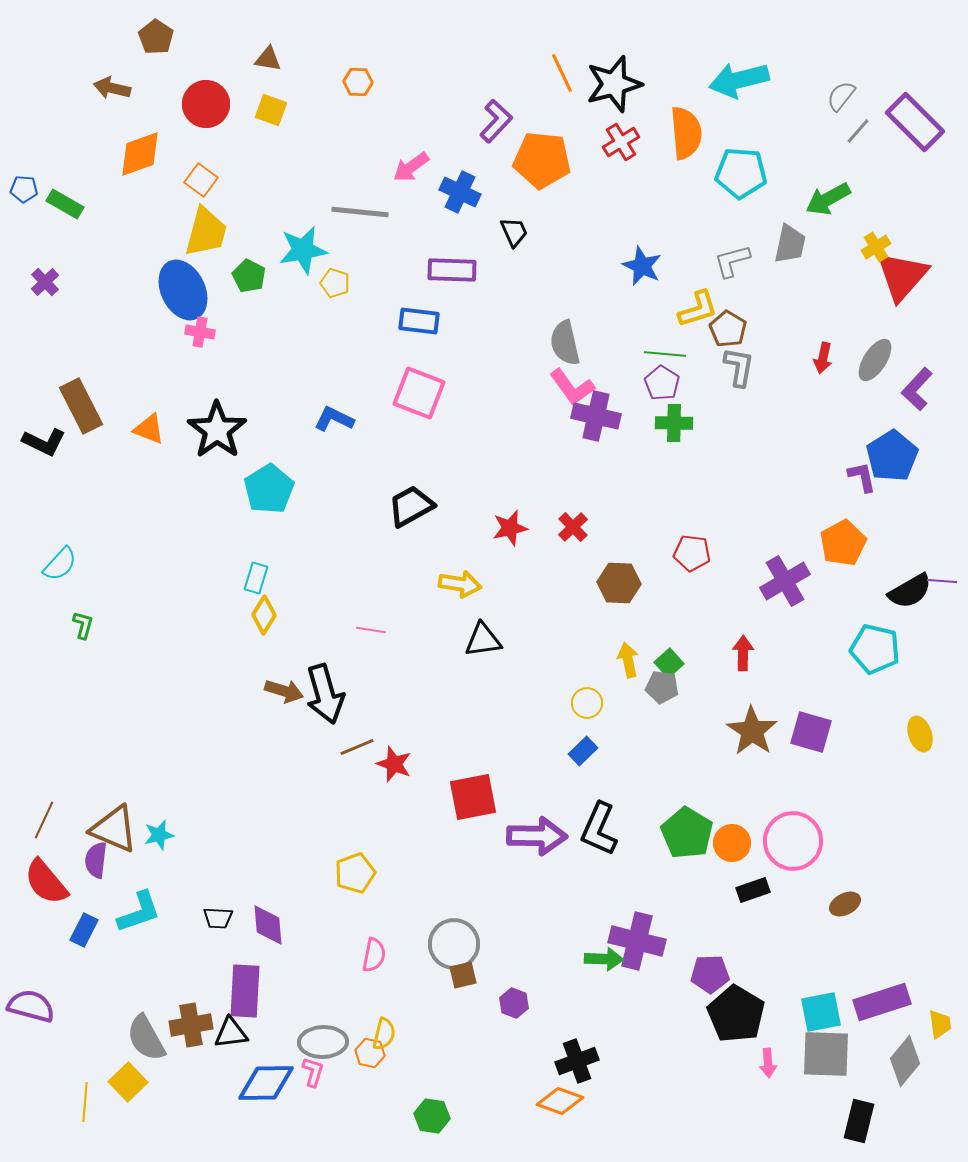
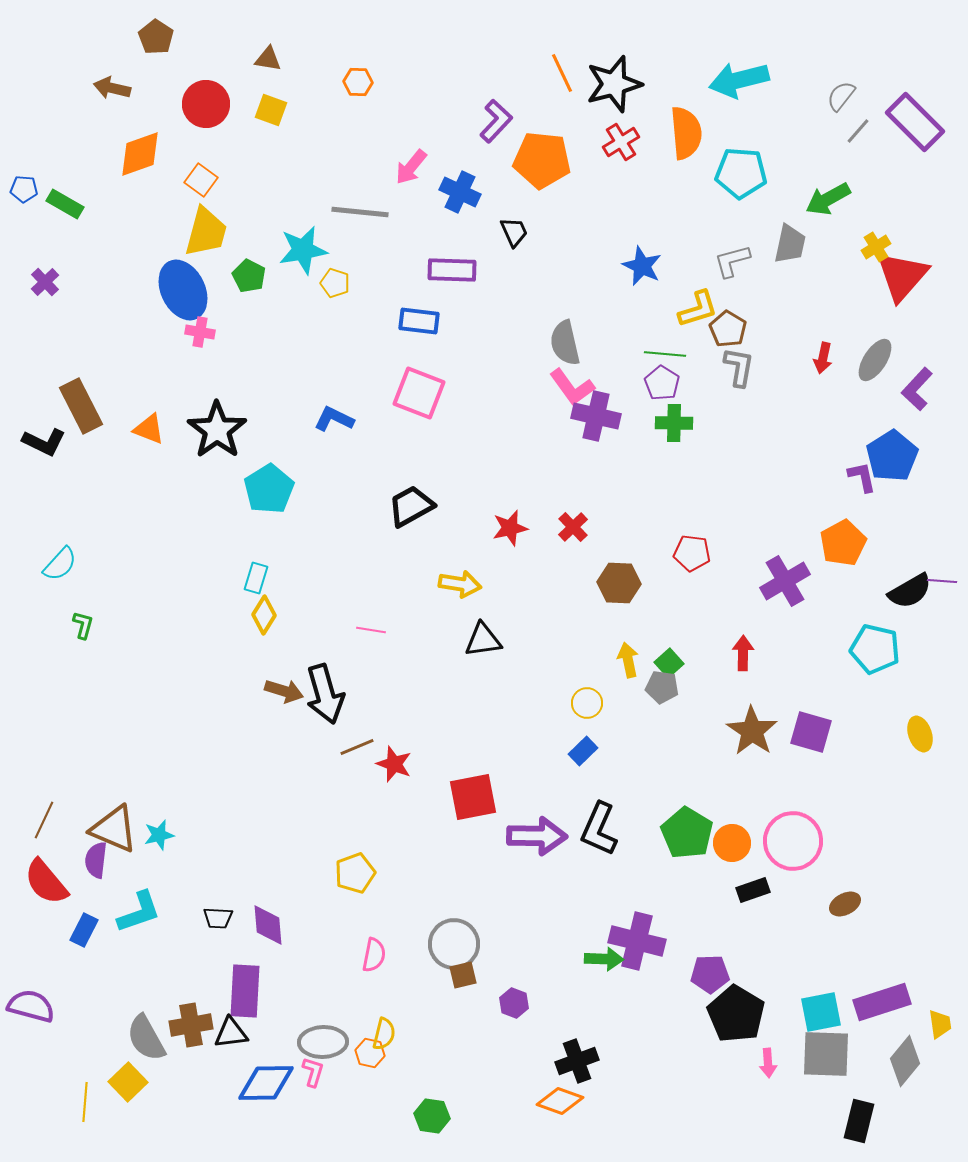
pink arrow at (411, 167): rotated 15 degrees counterclockwise
